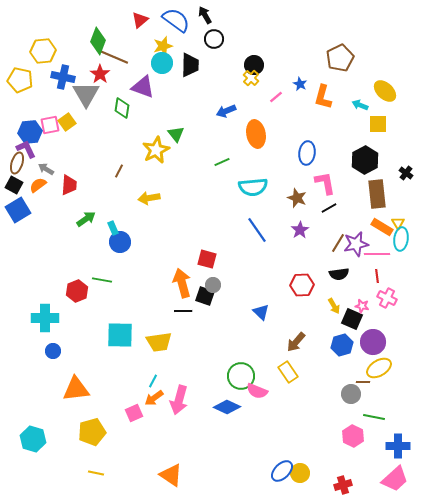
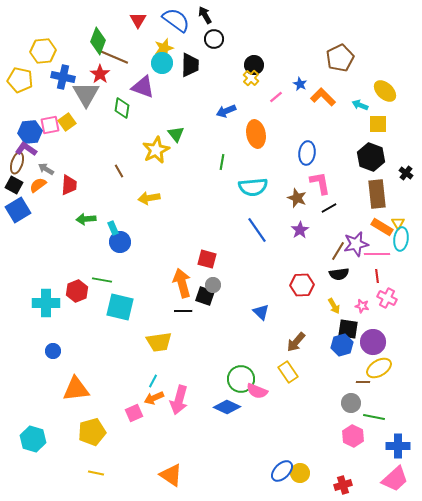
red triangle at (140, 20): moved 2 px left; rotated 18 degrees counterclockwise
yellow star at (163, 46): moved 1 px right, 2 px down
orange L-shape at (323, 97): rotated 120 degrees clockwise
purple L-shape at (26, 149): rotated 30 degrees counterclockwise
black hexagon at (365, 160): moved 6 px right, 3 px up; rotated 12 degrees counterclockwise
green line at (222, 162): rotated 56 degrees counterclockwise
brown line at (119, 171): rotated 56 degrees counterclockwise
pink L-shape at (325, 183): moved 5 px left
green arrow at (86, 219): rotated 150 degrees counterclockwise
brown line at (338, 243): moved 8 px down
cyan cross at (45, 318): moved 1 px right, 15 px up
black square at (352, 319): moved 4 px left, 10 px down; rotated 15 degrees counterclockwise
cyan square at (120, 335): moved 28 px up; rotated 12 degrees clockwise
green circle at (241, 376): moved 3 px down
gray circle at (351, 394): moved 9 px down
orange arrow at (154, 398): rotated 12 degrees clockwise
